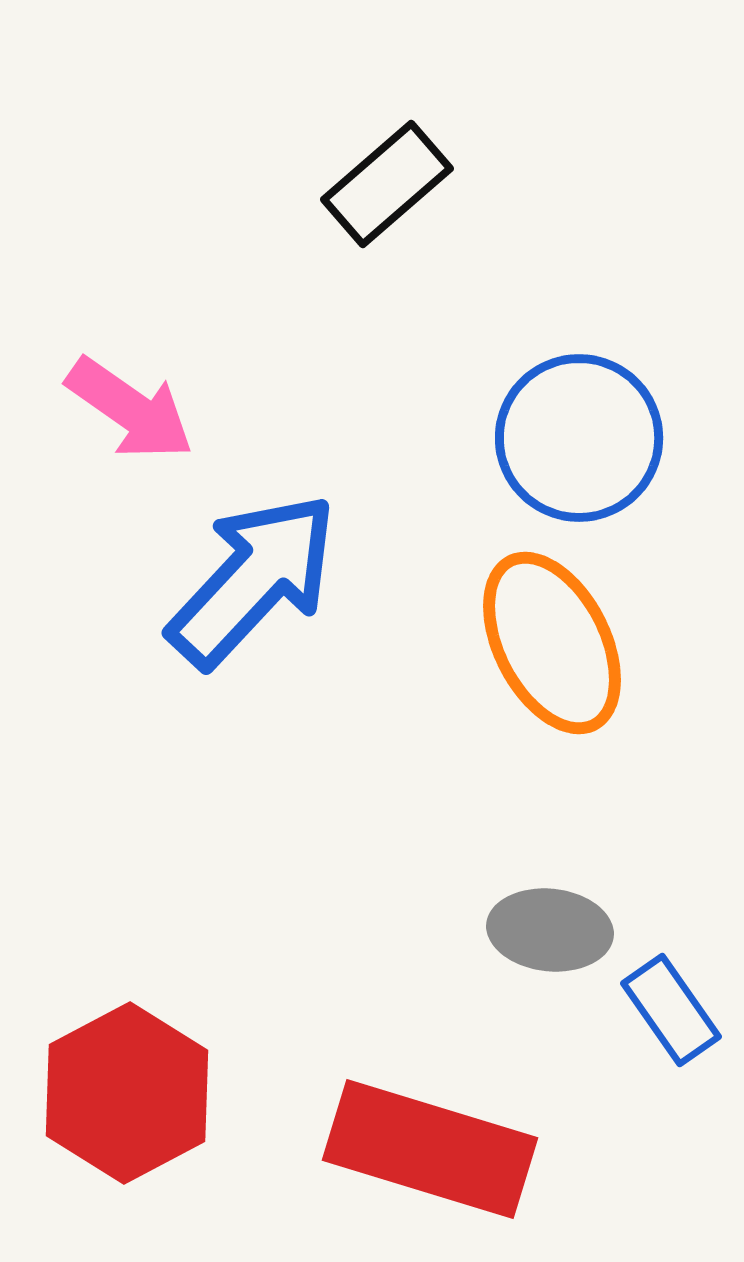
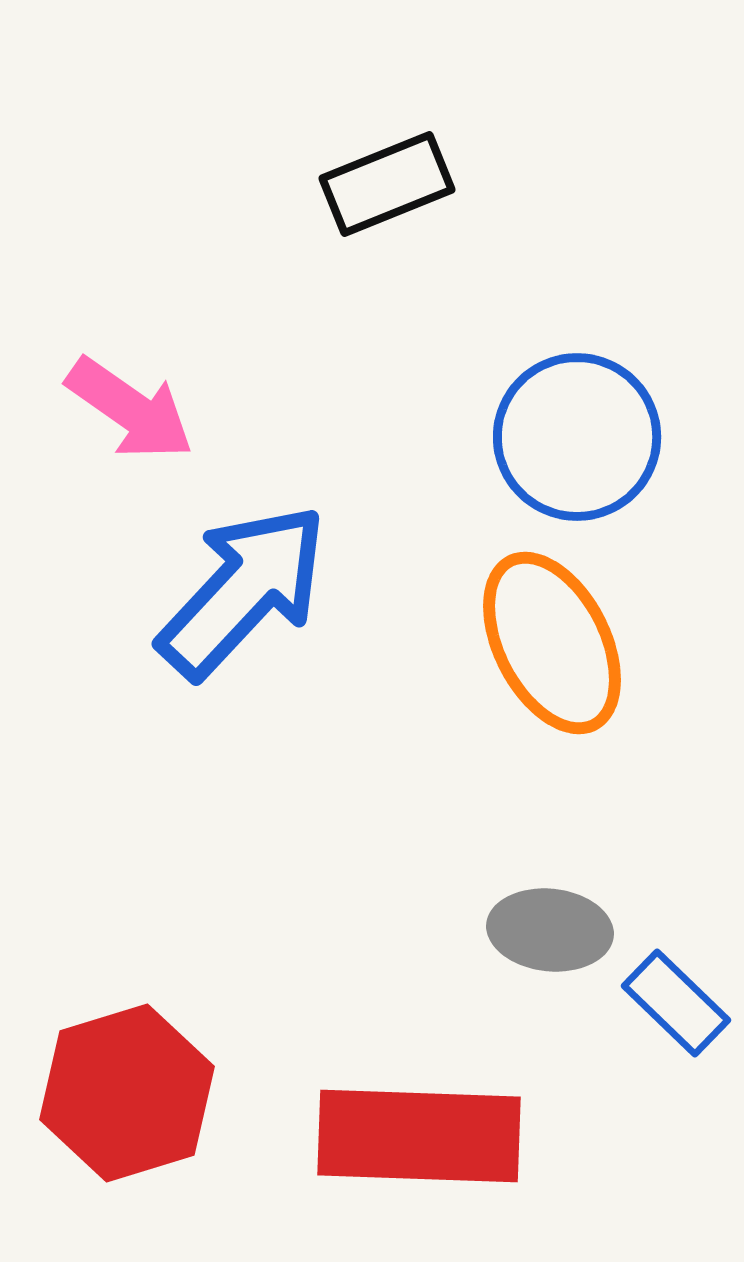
black rectangle: rotated 19 degrees clockwise
blue circle: moved 2 px left, 1 px up
blue arrow: moved 10 px left, 11 px down
blue rectangle: moved 5 px right, 7 px up; rotated 11 degrees counterclockwise
red hexagon: rotated 11 degrees clockwise
red rectangle: moved 11 px left, 13 px up; rotated 15 degrees counterclockwise
